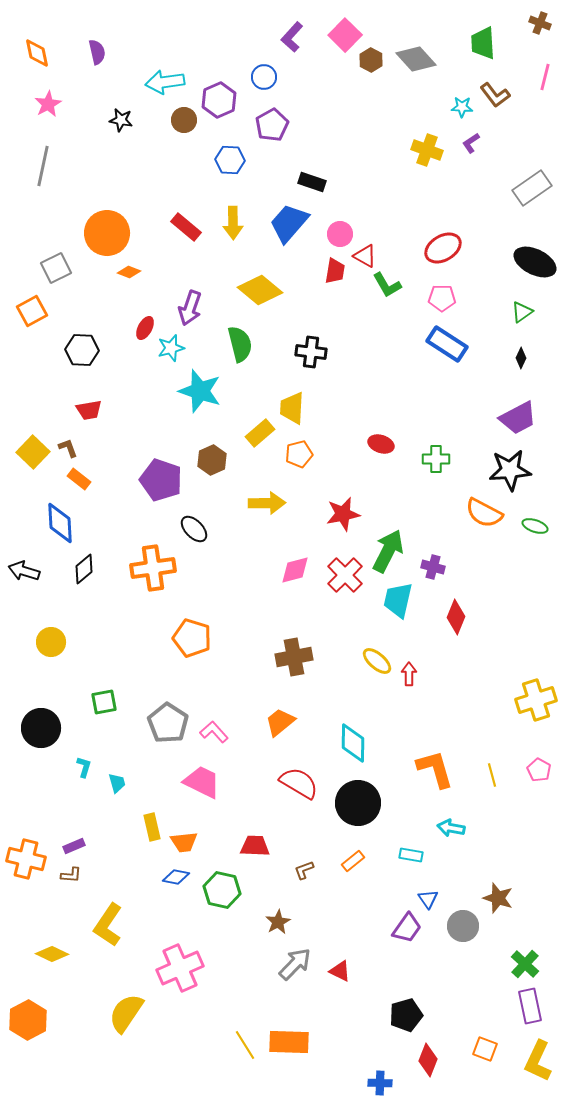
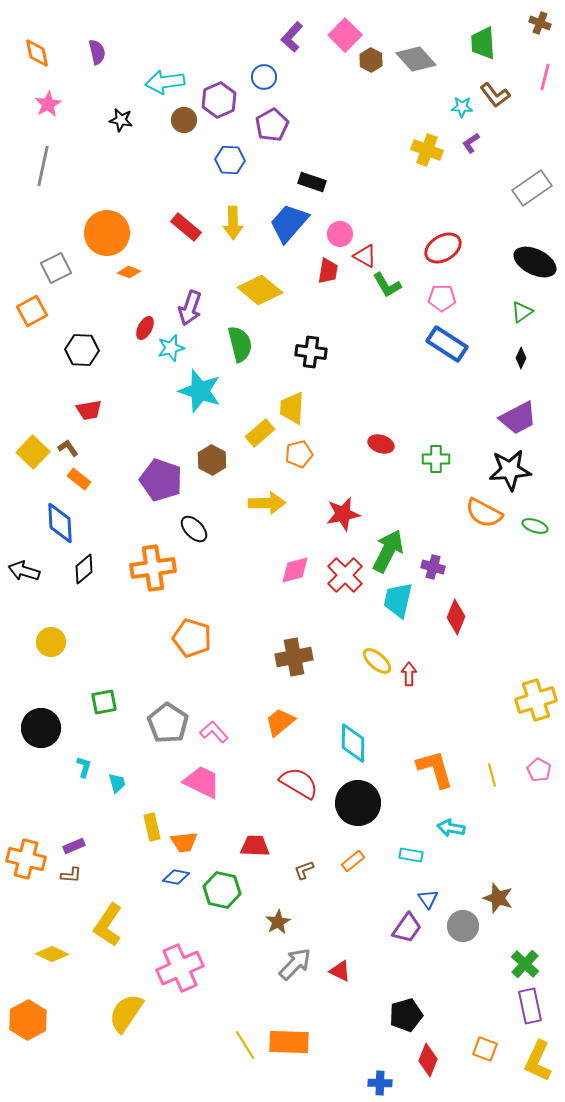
red trapezoid at (335, 271): moved 7 px left
brown L-shape at (68, 448): rotated 15 degrees counterclockwise
brown hexagon at (212, 460): rotated 8 degrees counterclockwise
